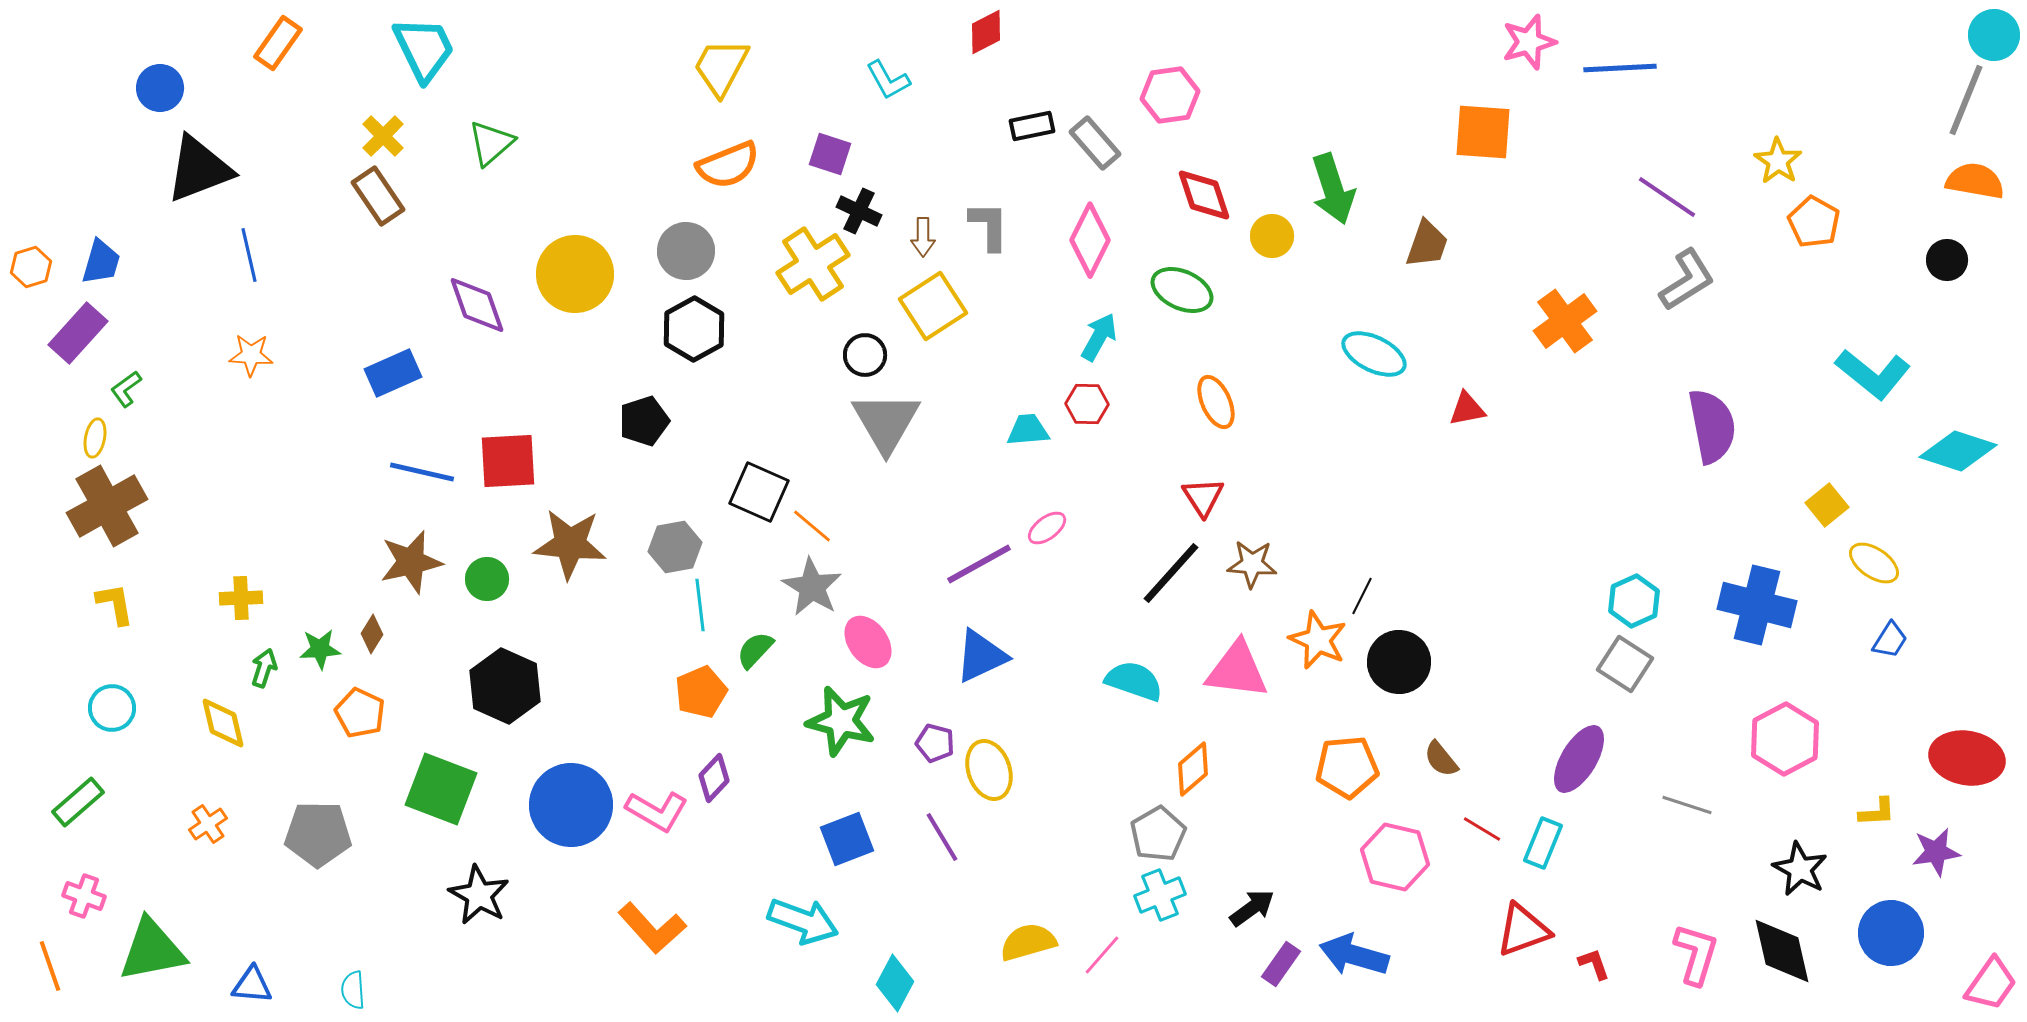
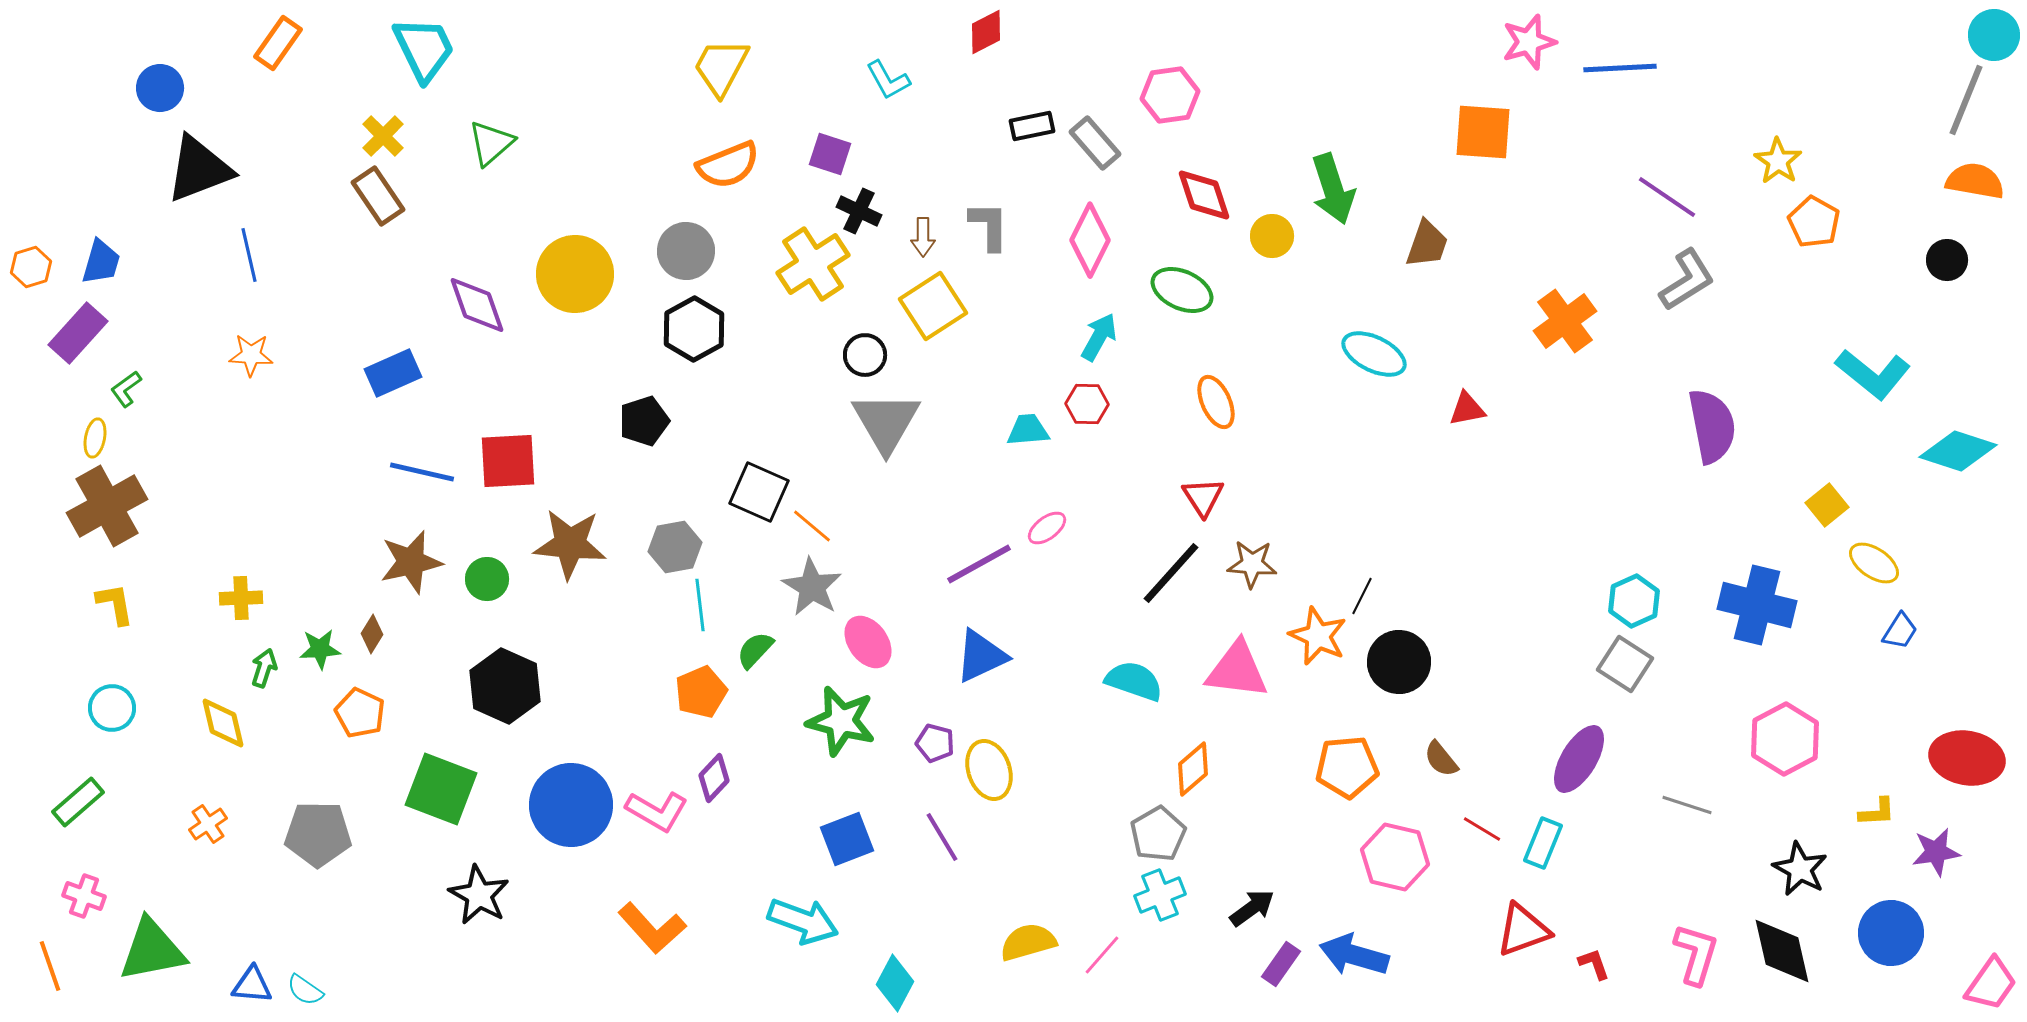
orange star at (1318, 640): moved 4 px up
blue trapezoid at (1890, 640): moved 10 px right, 9 px up
cyan semicircle at (353, 990): moved 48 px left; rotated 51 degrees counterclockwise
